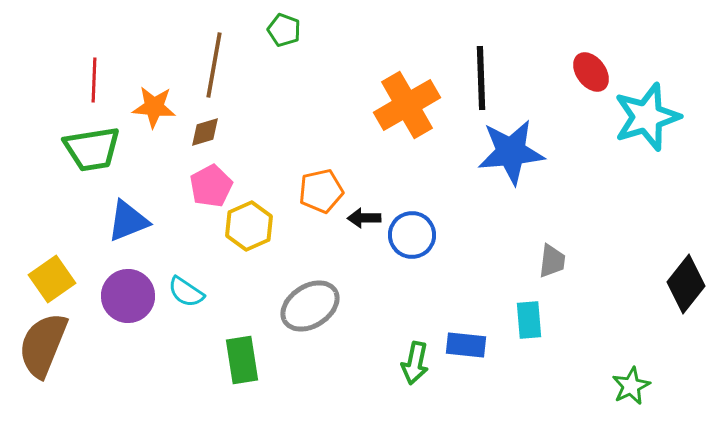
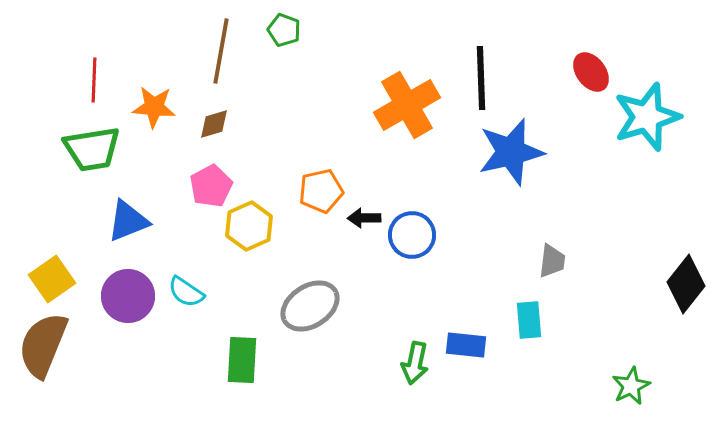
brown line: moved 7 px right, 14 px up
brown diamond: moved 9 px right, 8 px up
blue star: rotated 8 degrees counterclockwise
green rectangle: rotated 12 degrees clockwise
